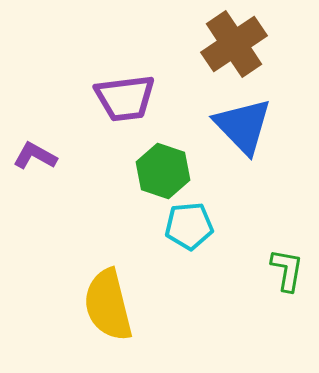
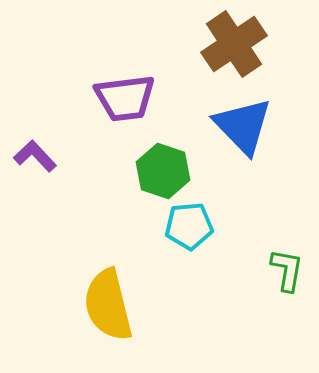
purple L-shape: rotated 18 degrees clockwise
